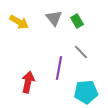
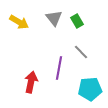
red arrow: moved 3 px right
cyan pentagon: moved 4 px right, 3 px up
